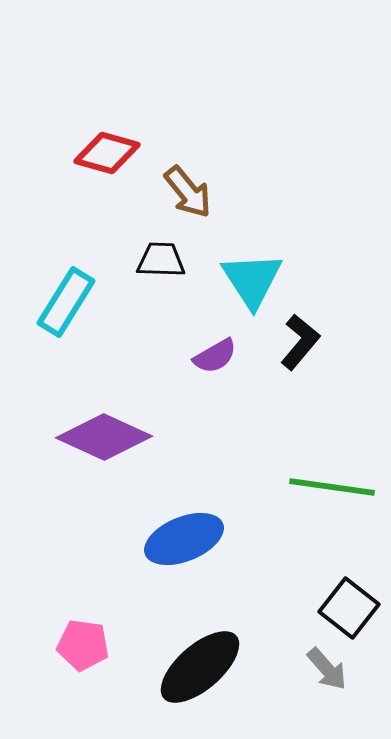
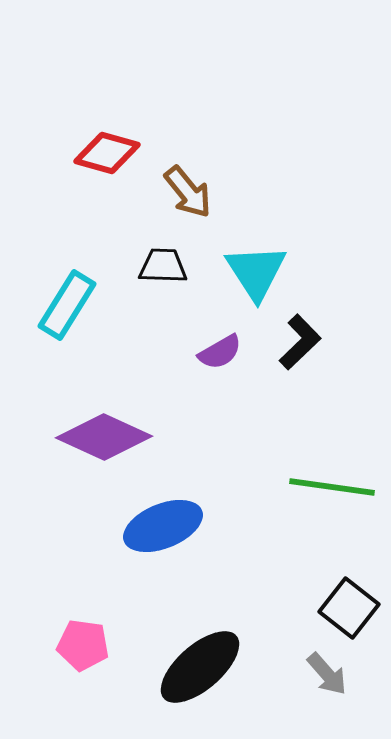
black trapezoid: moved 2 px right, 6 px down
cyan triangle: moved 4 px right, 8 px up
cyan rectangle: moved 1 px right, 3 px down
black L-shape: rotated 6 degrees clockwise
purple semicircle: moved 5 px right, 4 px up
blue ellipse: moved 21 px left, 13 px up
gray arrow: moved 5 px down
